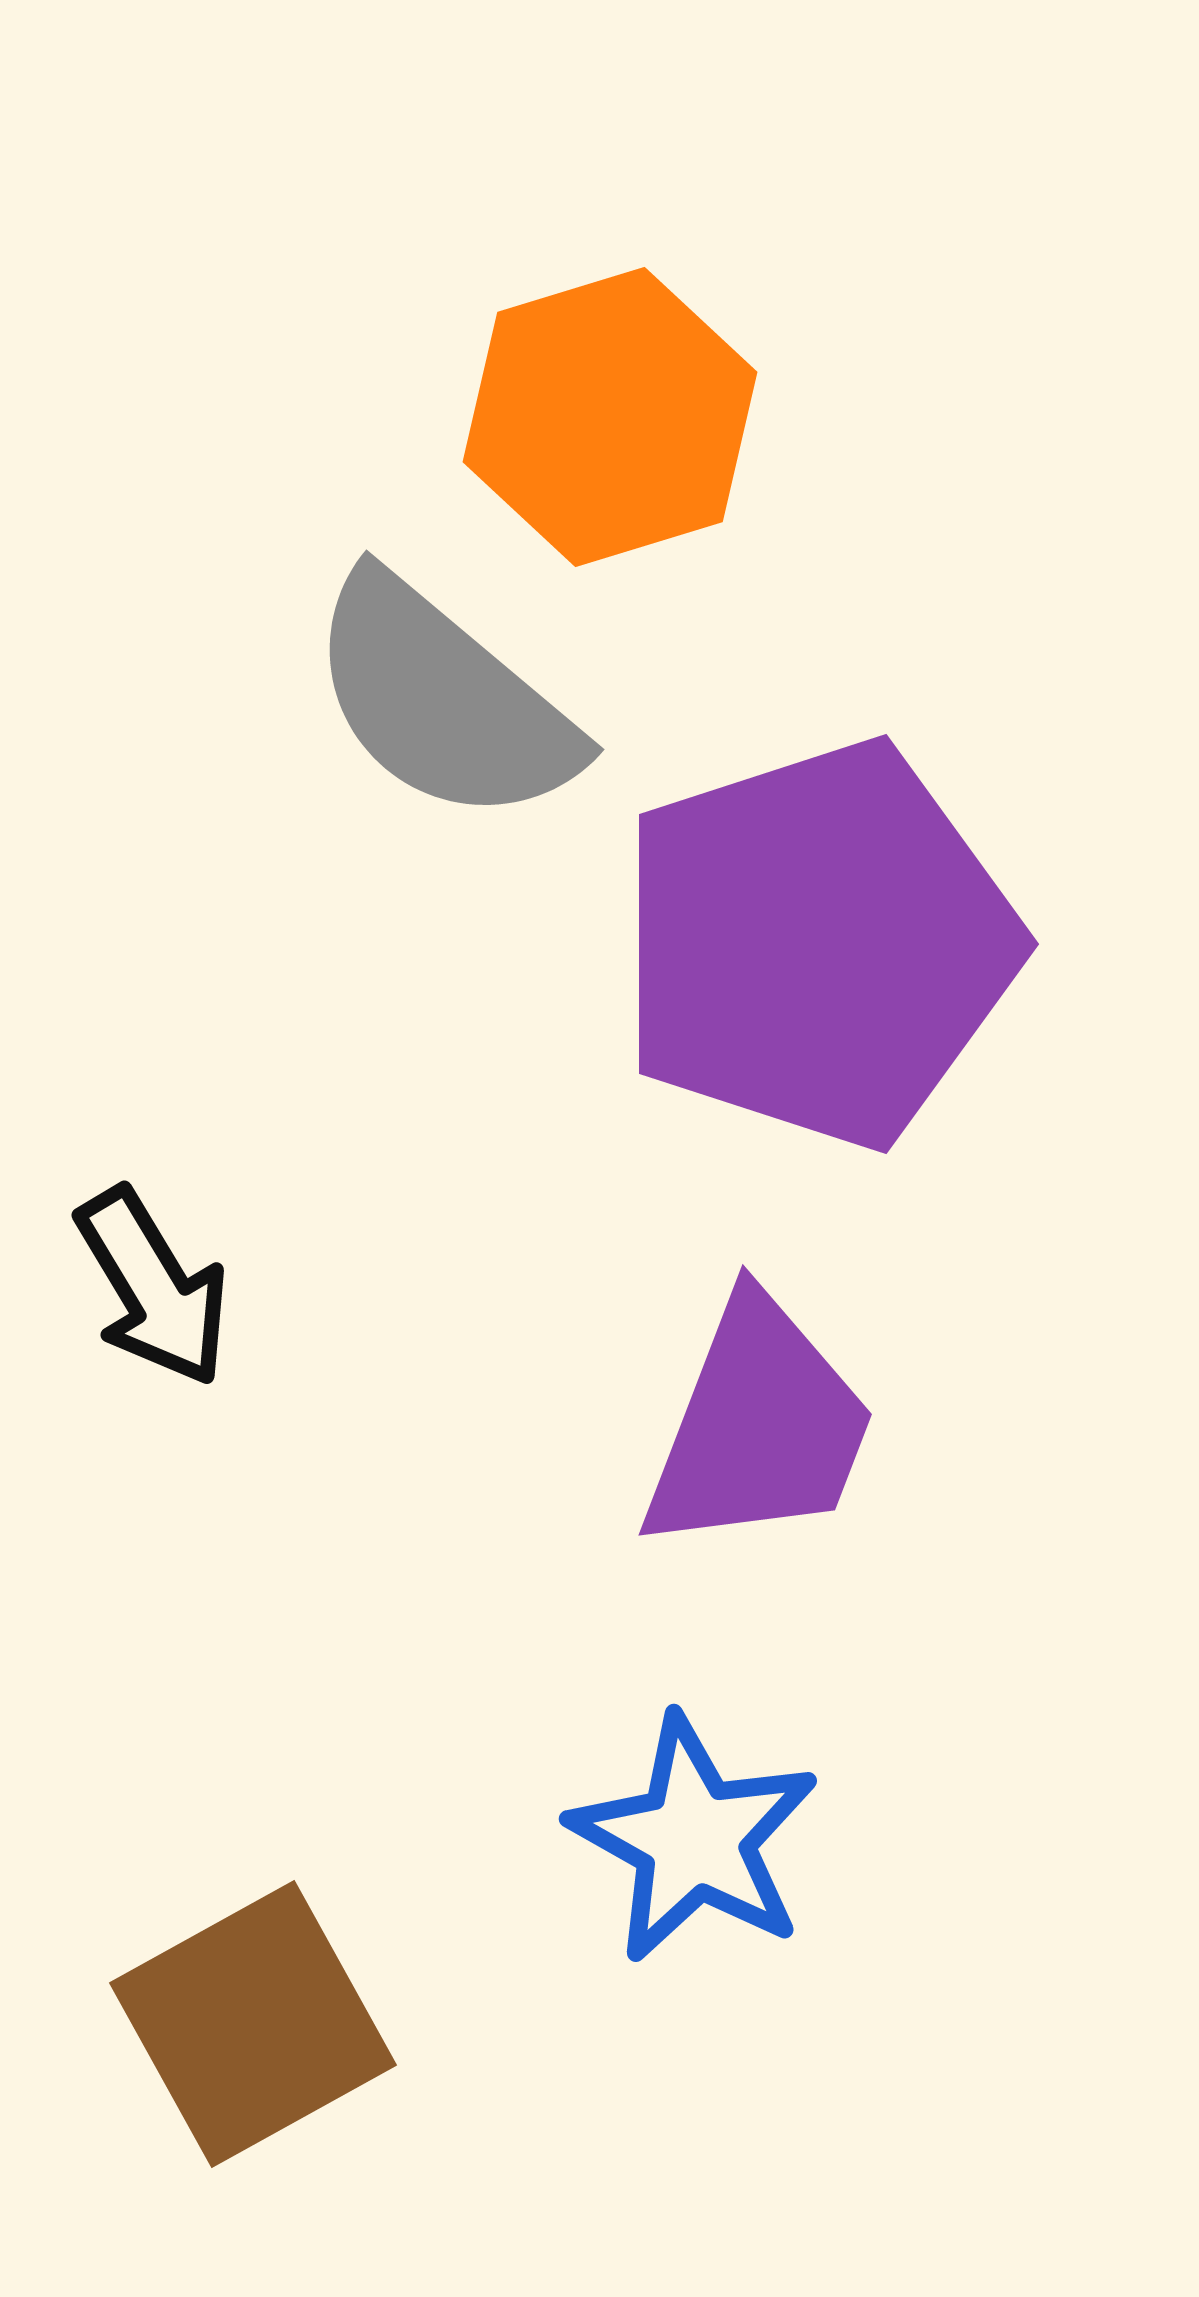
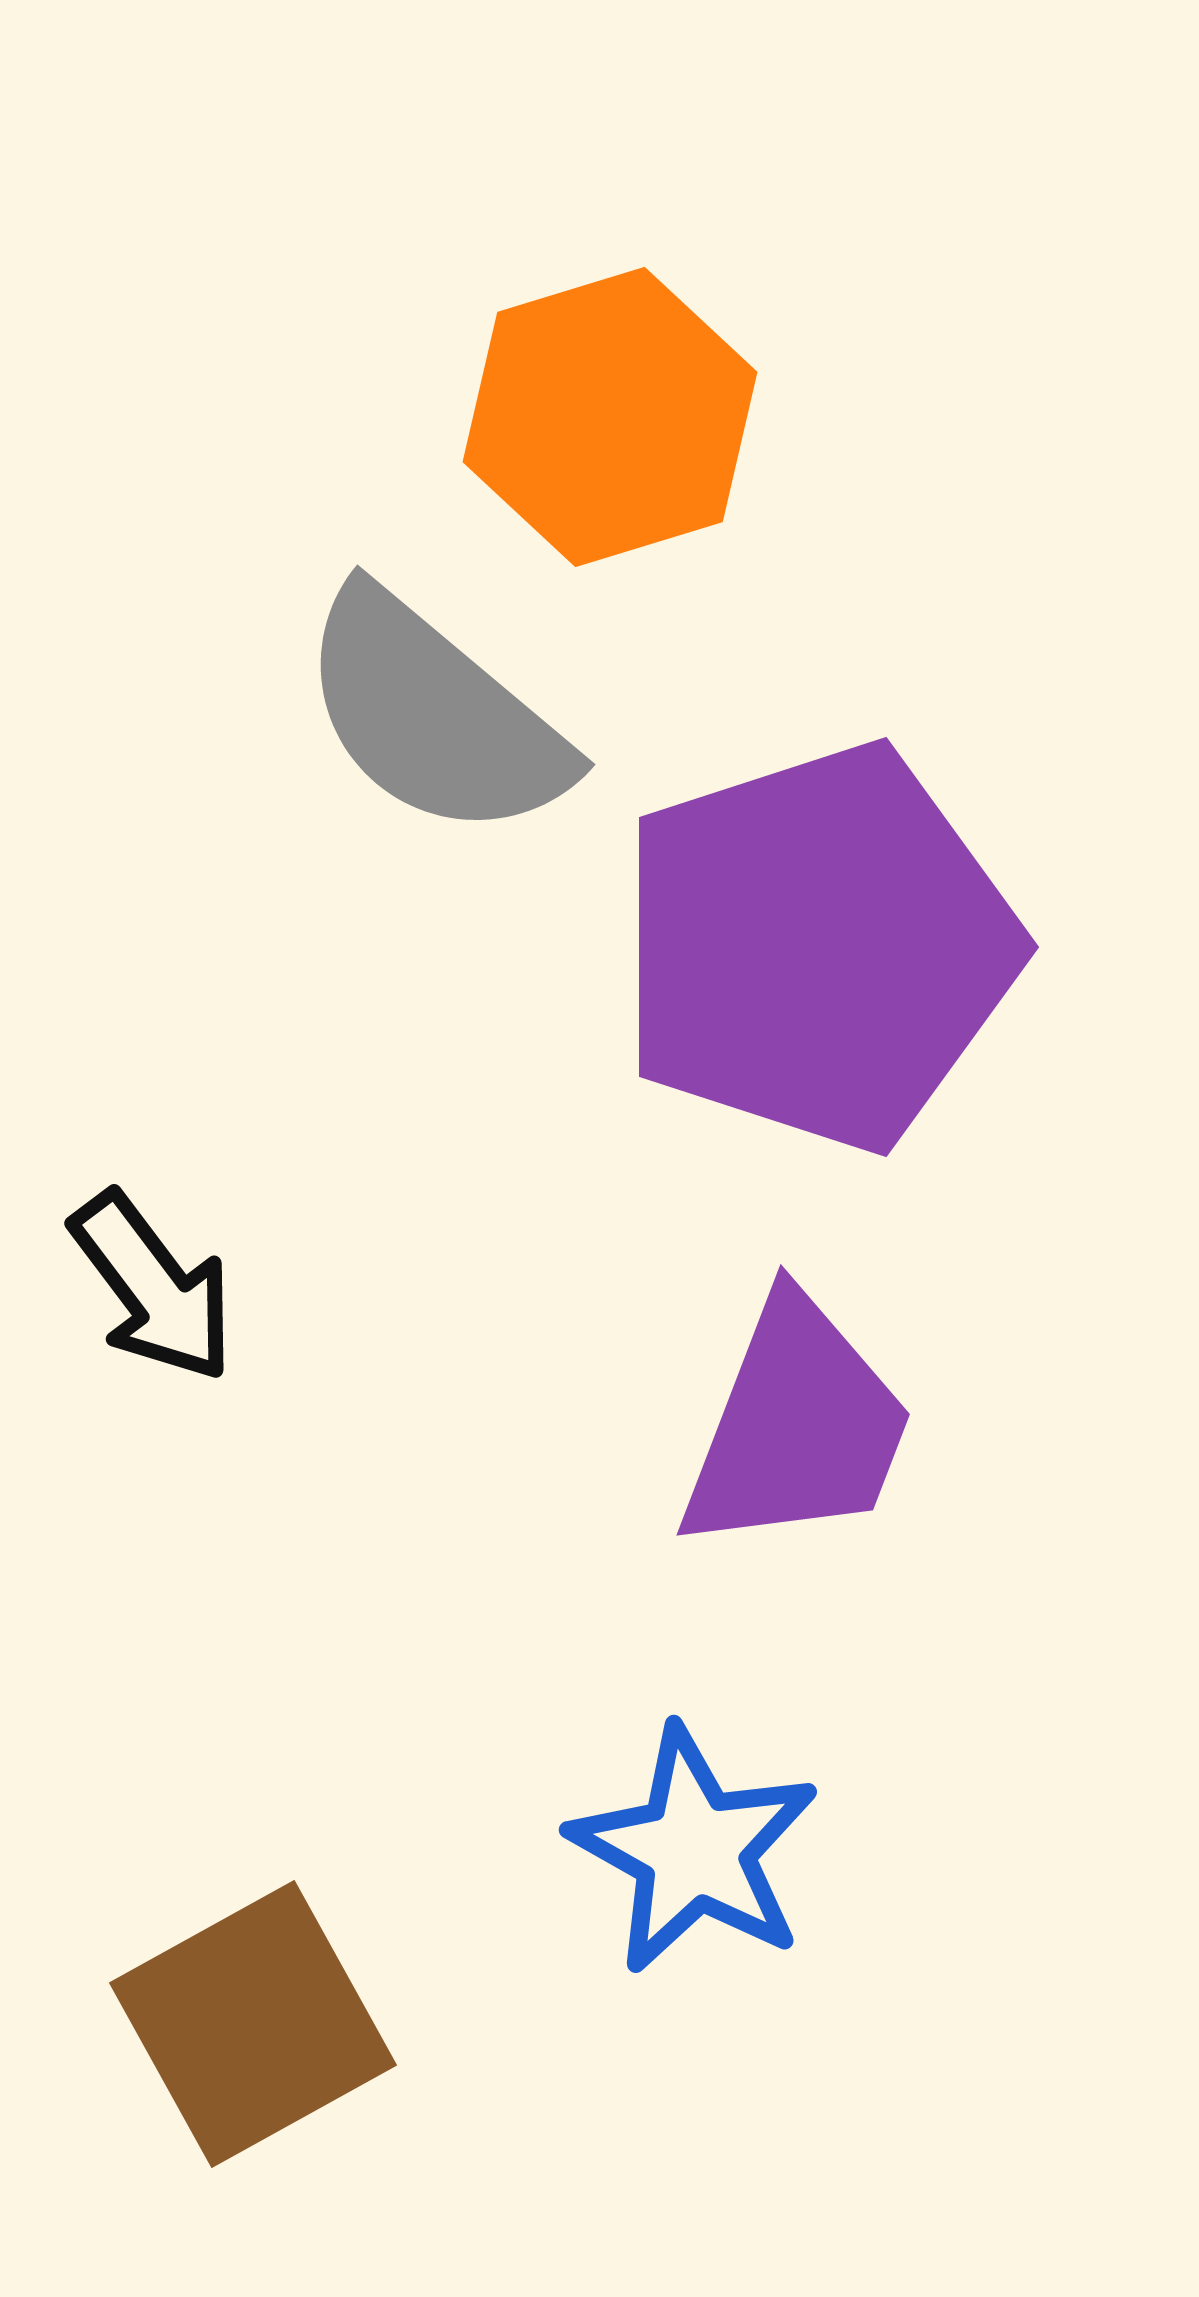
gray semicircle: moved 9 px left, 15 px down
purple pentagon: moved 3 px down
black arrow: rotated 6 degrees counterclockwise
purple trapezoid: moved 38 px right
blue star: moved 11 px down
